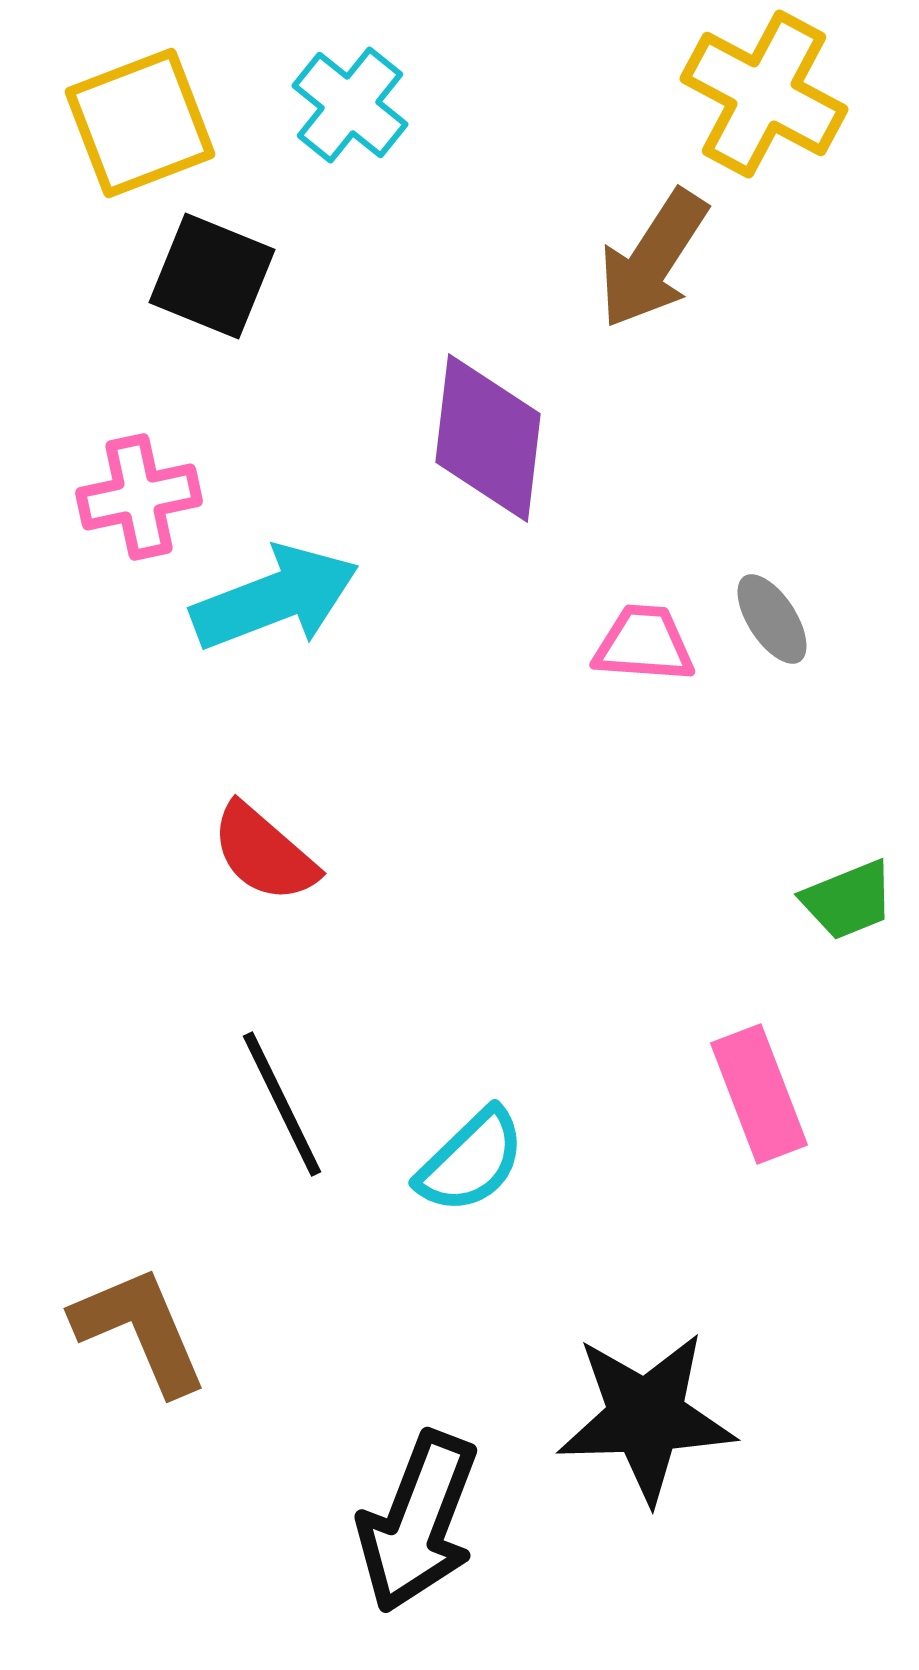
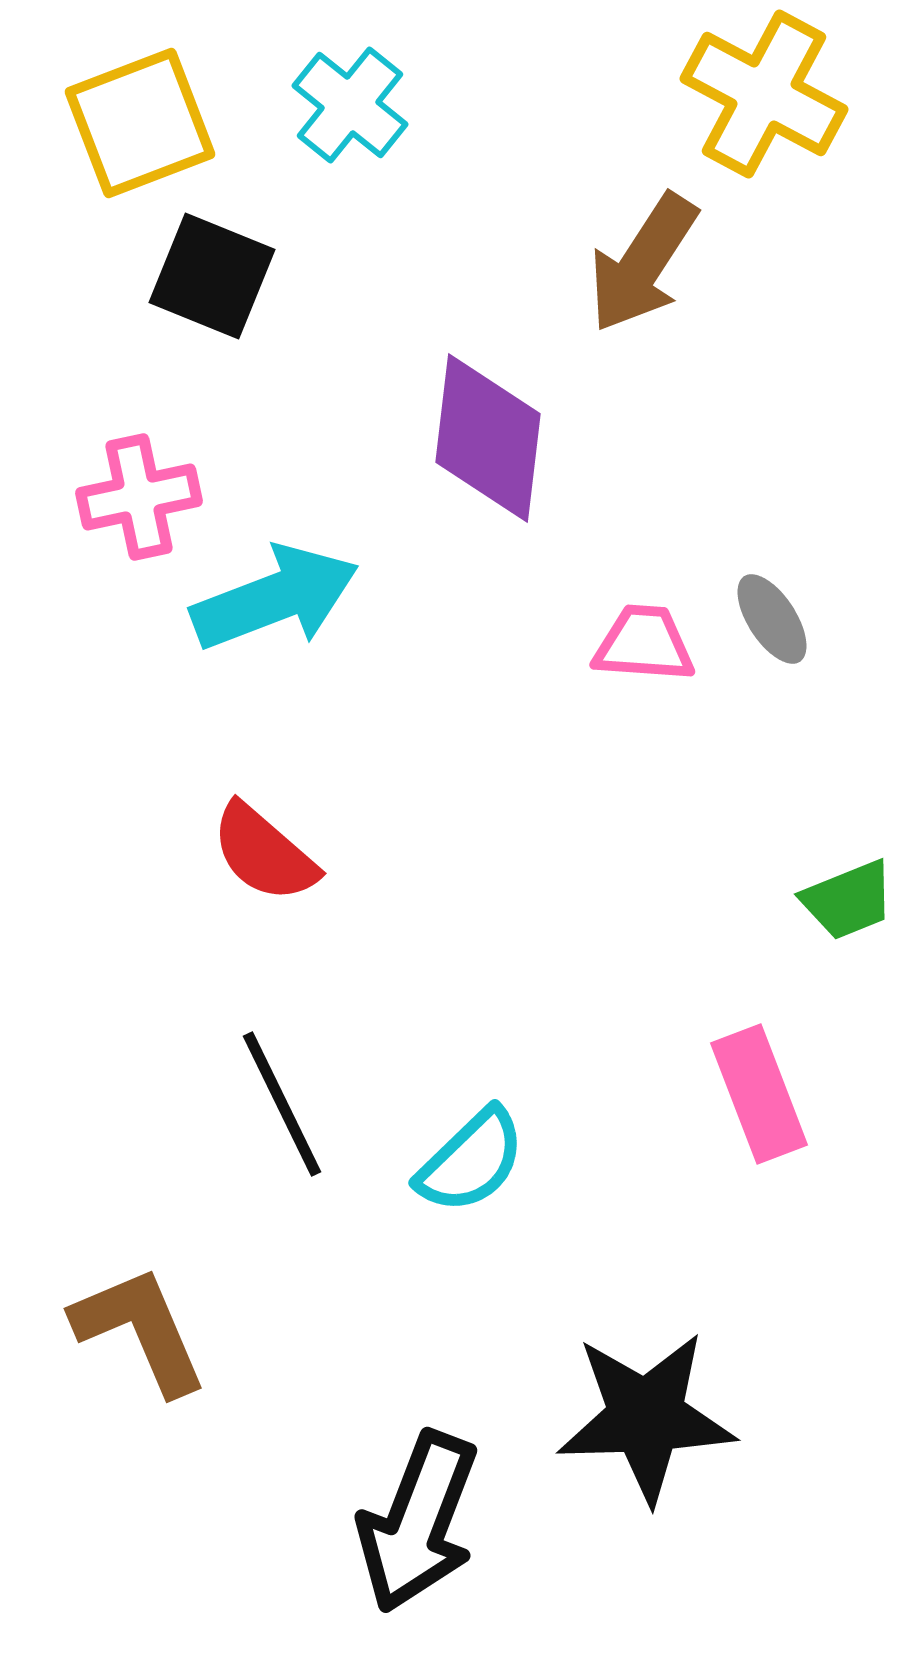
brown arrow: moved 10 px left, 4 px down
